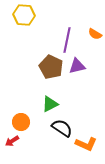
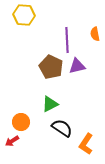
orange semicircle: rotated 48 degrees clockwise
purple line: rotated 15 degrees counterclockwise
orange L-shape: rotated 100 degrees clockwise
